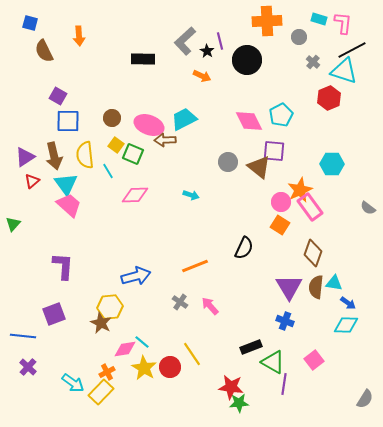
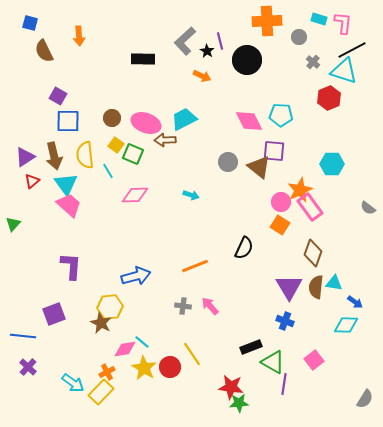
cyan pentagon at (281, 115): rotated 30 degrees clockwise
pink ellipse at (149, 125): moved 3 px left, 2 px up
purple L-shape at (63, 266): moved 8 px right
gray cross at (180, 302): moved 3 px right, 4 px down; rotated 28 degrees counterclockwise
blue arrow at (348, 303): moved 7 px right, 1 px up
